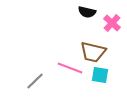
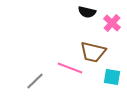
cyan square: moved 12 px right, 2 px down
